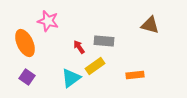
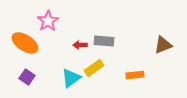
pink star: rotated 25 degrees clockwise
brown triangle: moved 13 px right, 20 px down; rotated 36 degrees counterclockwise
orange ellipse: rotated 32 degrees counterclockwise
red arrow: moved 1 px right, 2 px up; rotated 56 degrees counterclockwise
yellow rectangle: moved 1 px left, 2 px down
